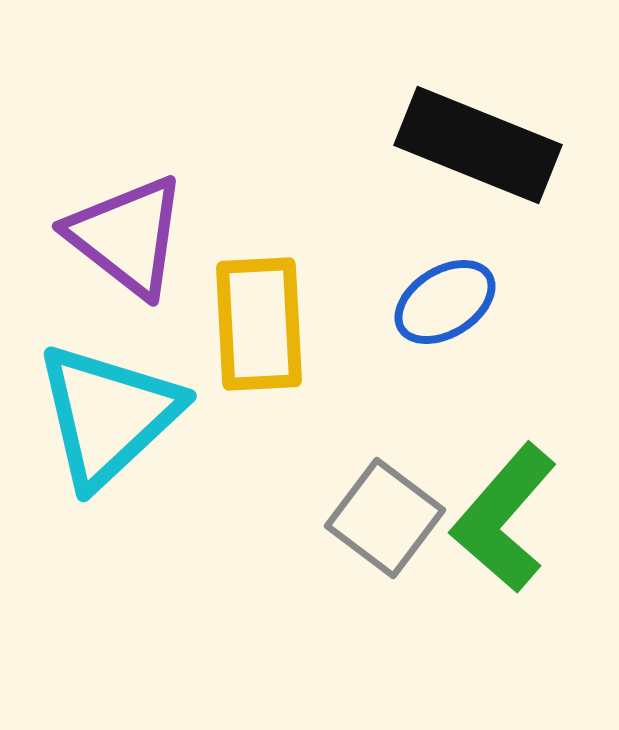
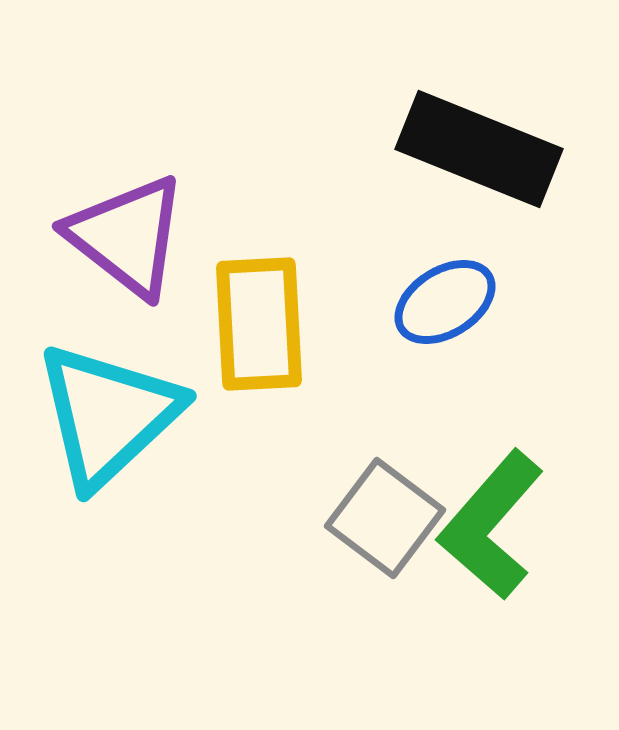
black rectangle: moved 1 px right, 4 px down
green L-shape: moved 13 px left, 7 px down
